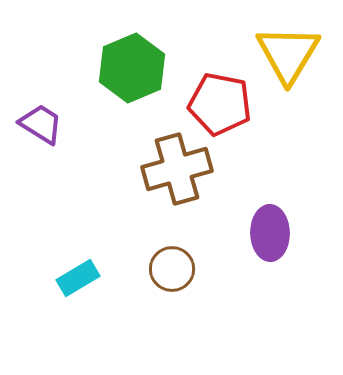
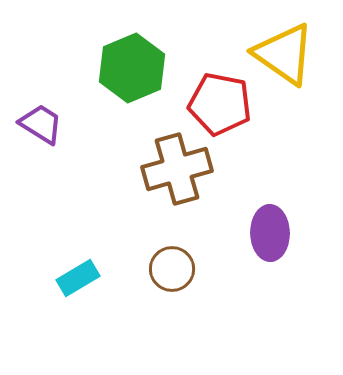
yellow triangle: moved 4 px left; rotated 26 degrees counterclockwise
